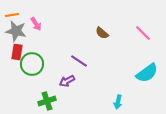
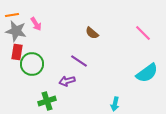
brown semicircle: moved 10 px left
purple arrow: rotated 14 degrees clockwise
cyan arrow: moved 3 px left, 2 px down
